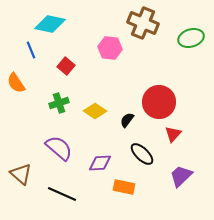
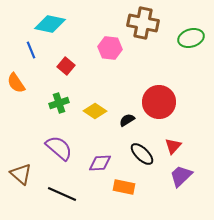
brown cross: rotated 12 degrees counterclockwise
black semicircle: rotated 21 degrees clockwise
red triangle: moved 12 px down
